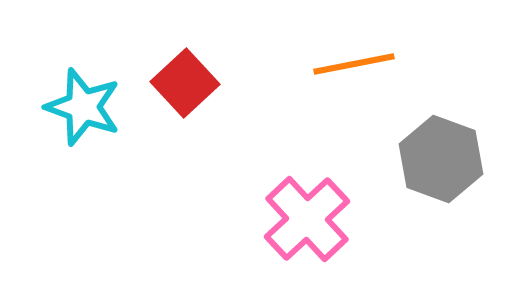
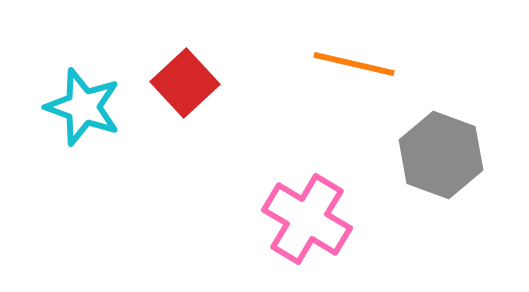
orange line: rotated 24 degrees clockwise
gray hexagon: moved 4 px up
pink cross: rotated 16 degrees counterclockwise
